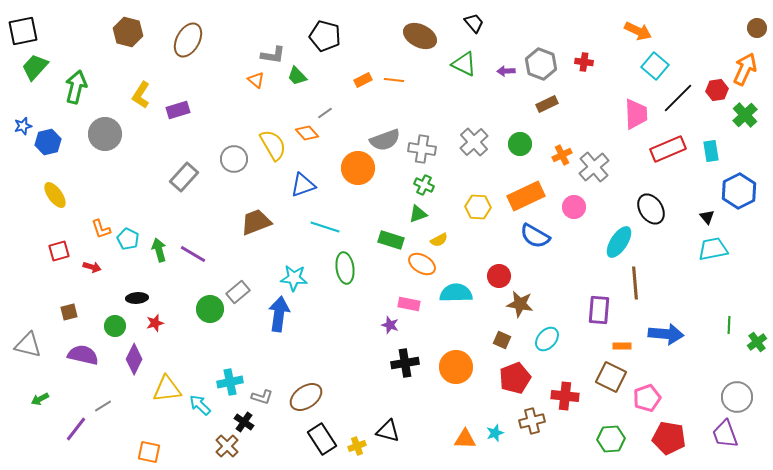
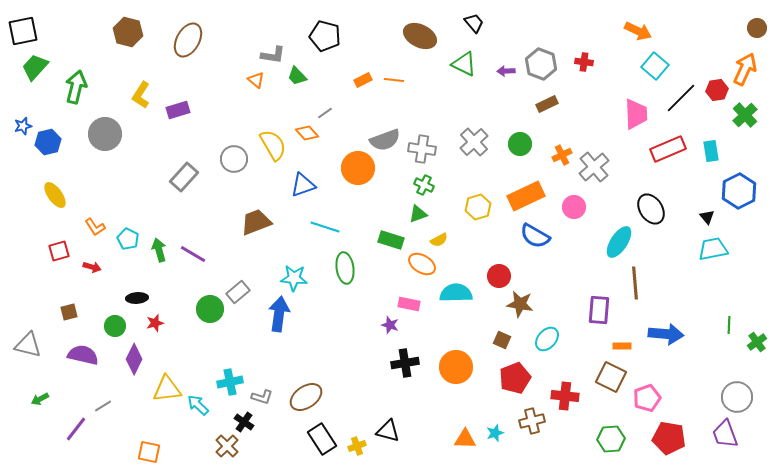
black line at (678, 98): moved 3 px right
yellow hexagon at (478, 207): rotated 20 degrees counterclockwise
orange L-shape at (101, 229): moved 6 px left, 2 px up; rotated 15 degrees counterclockwise
cyan arrow at (200, 405): moved 2 px left
